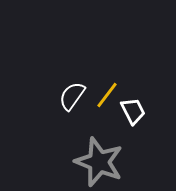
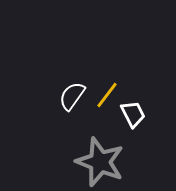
white trapezoid: moved 3 px down
gray star: moved 1 px right
